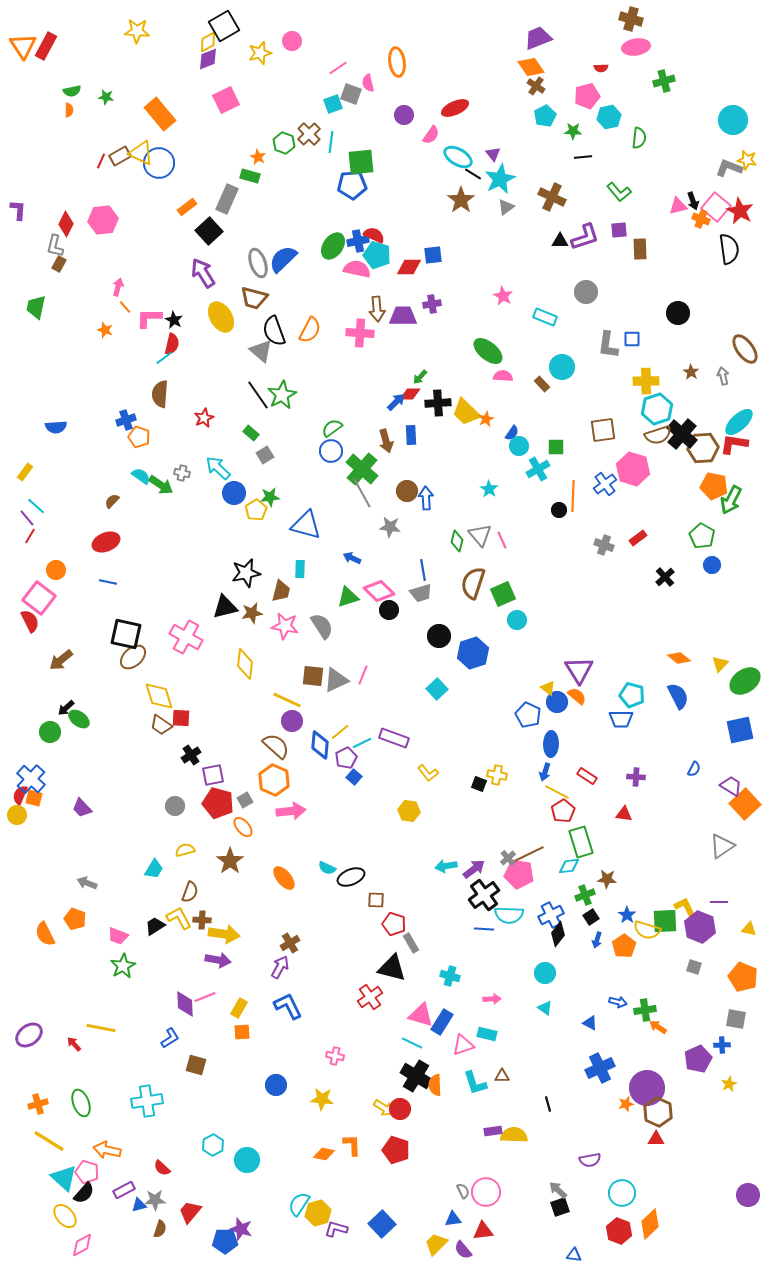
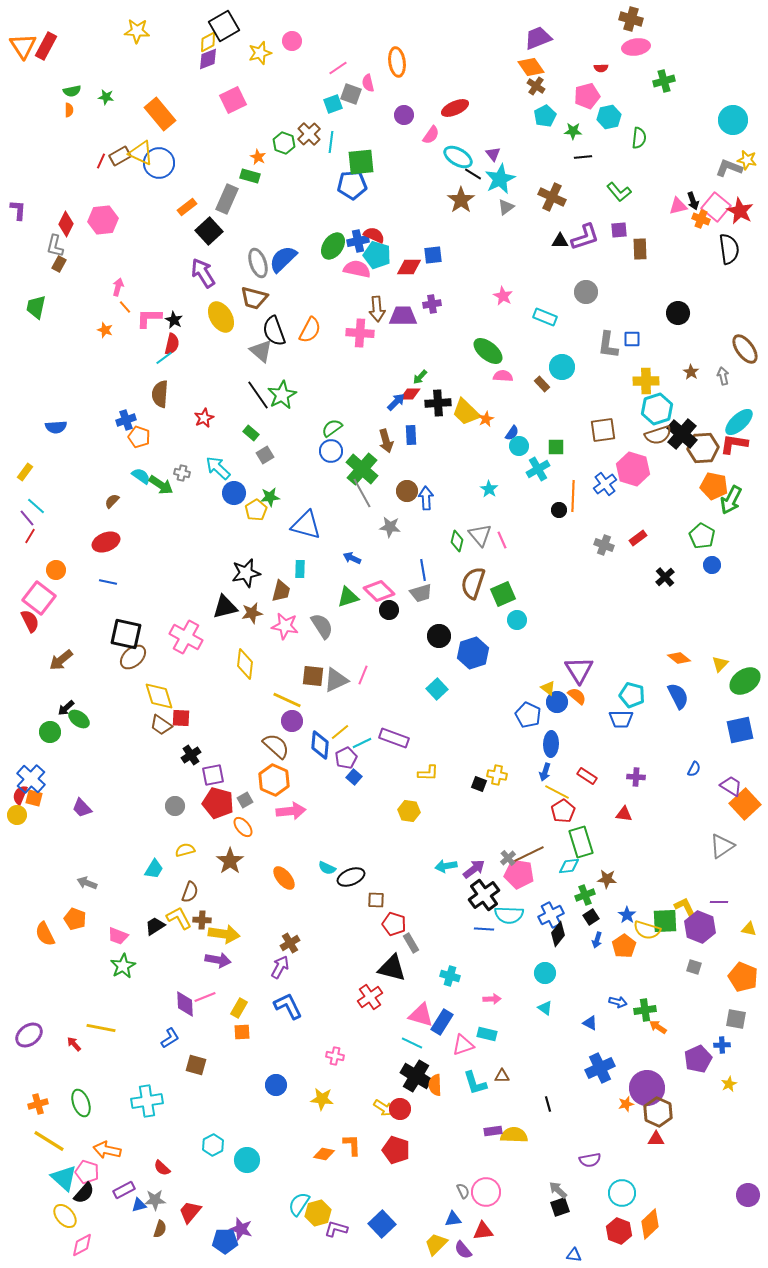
pink square at (226, 100): moved 7 px right
yellow L-shape at (428, 773): rotated 50 degrees counterclockwise
